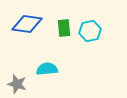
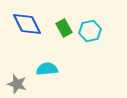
blue diamond: rotated 56 degrees clockwise
green rectangle: rotated 24 degrees counterclockwise
